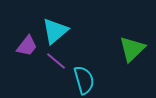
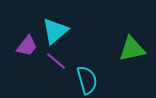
green triangle: rotated 32 degrees clockwise
cyan semicircle: moved 3 px right
